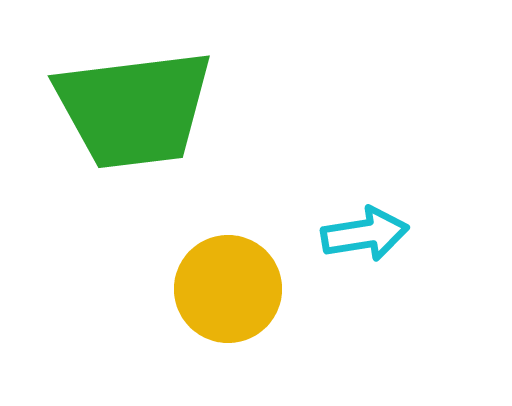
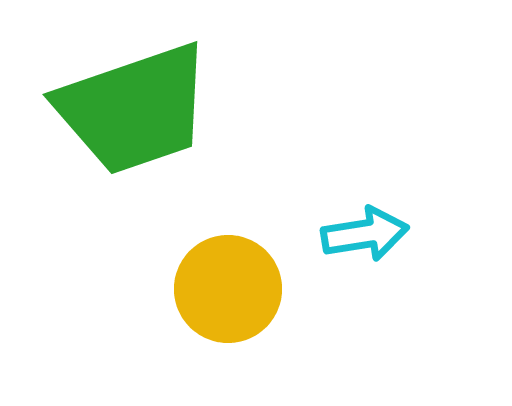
green trapezoid: rotated 12 degrees counterclockwise
